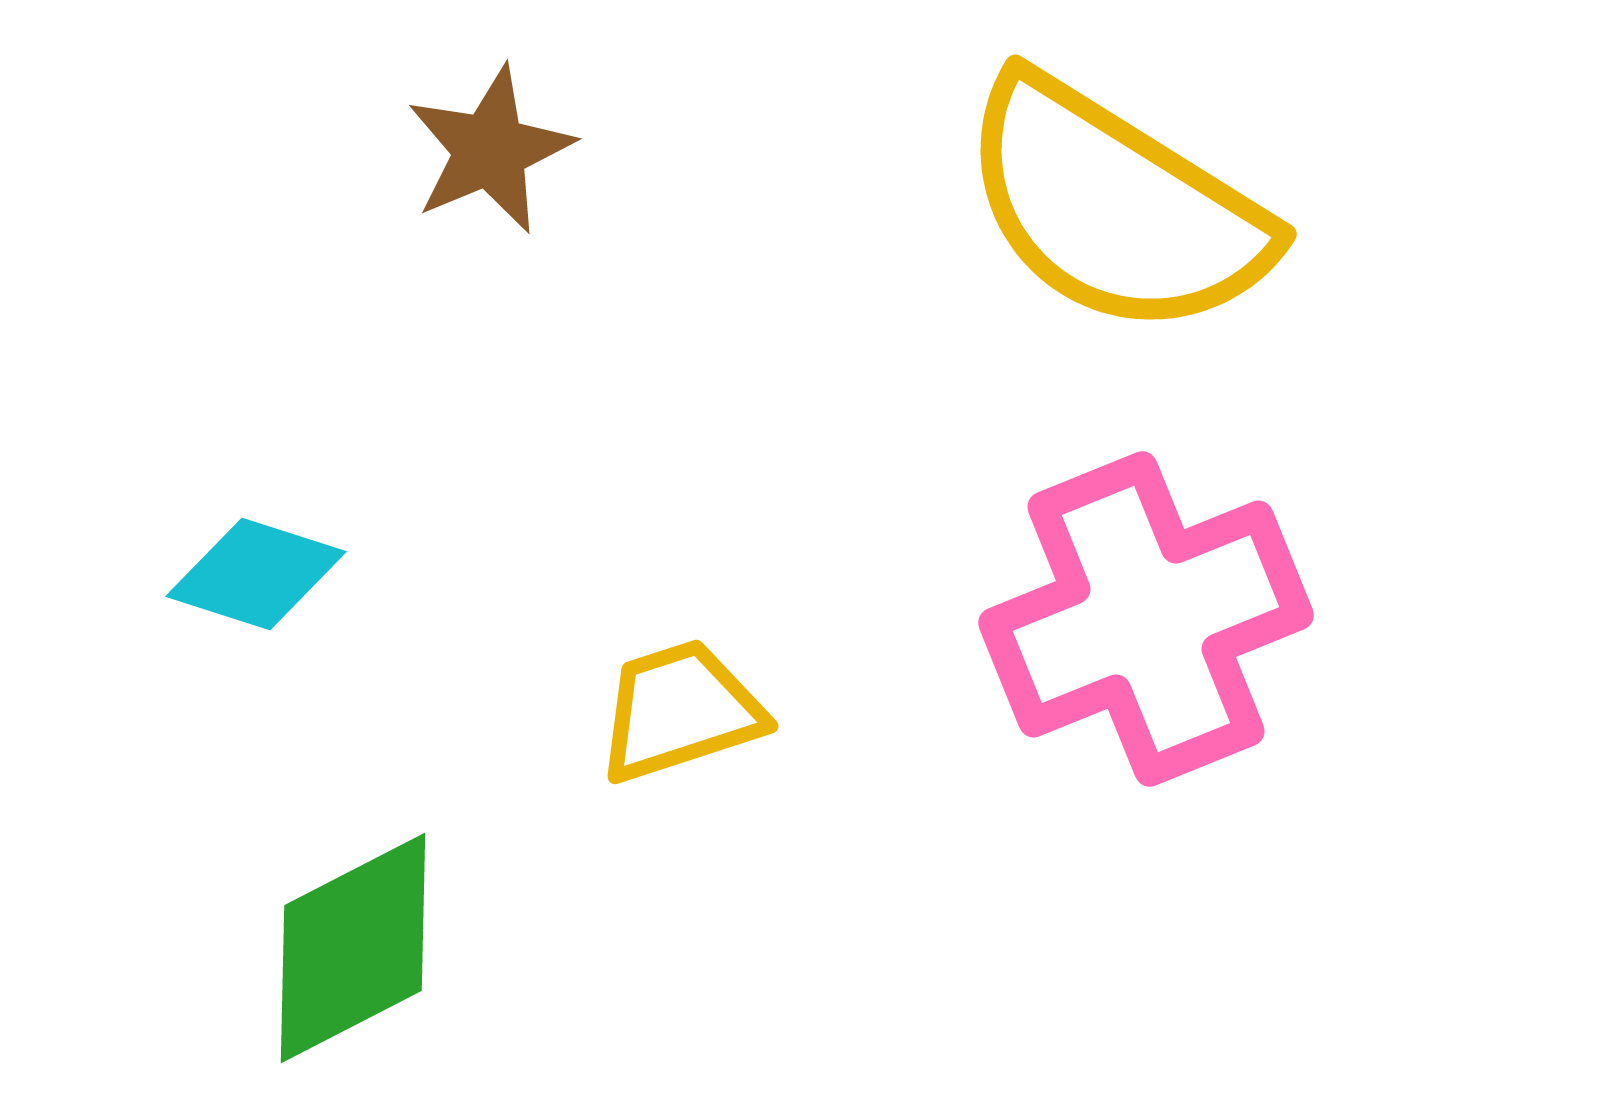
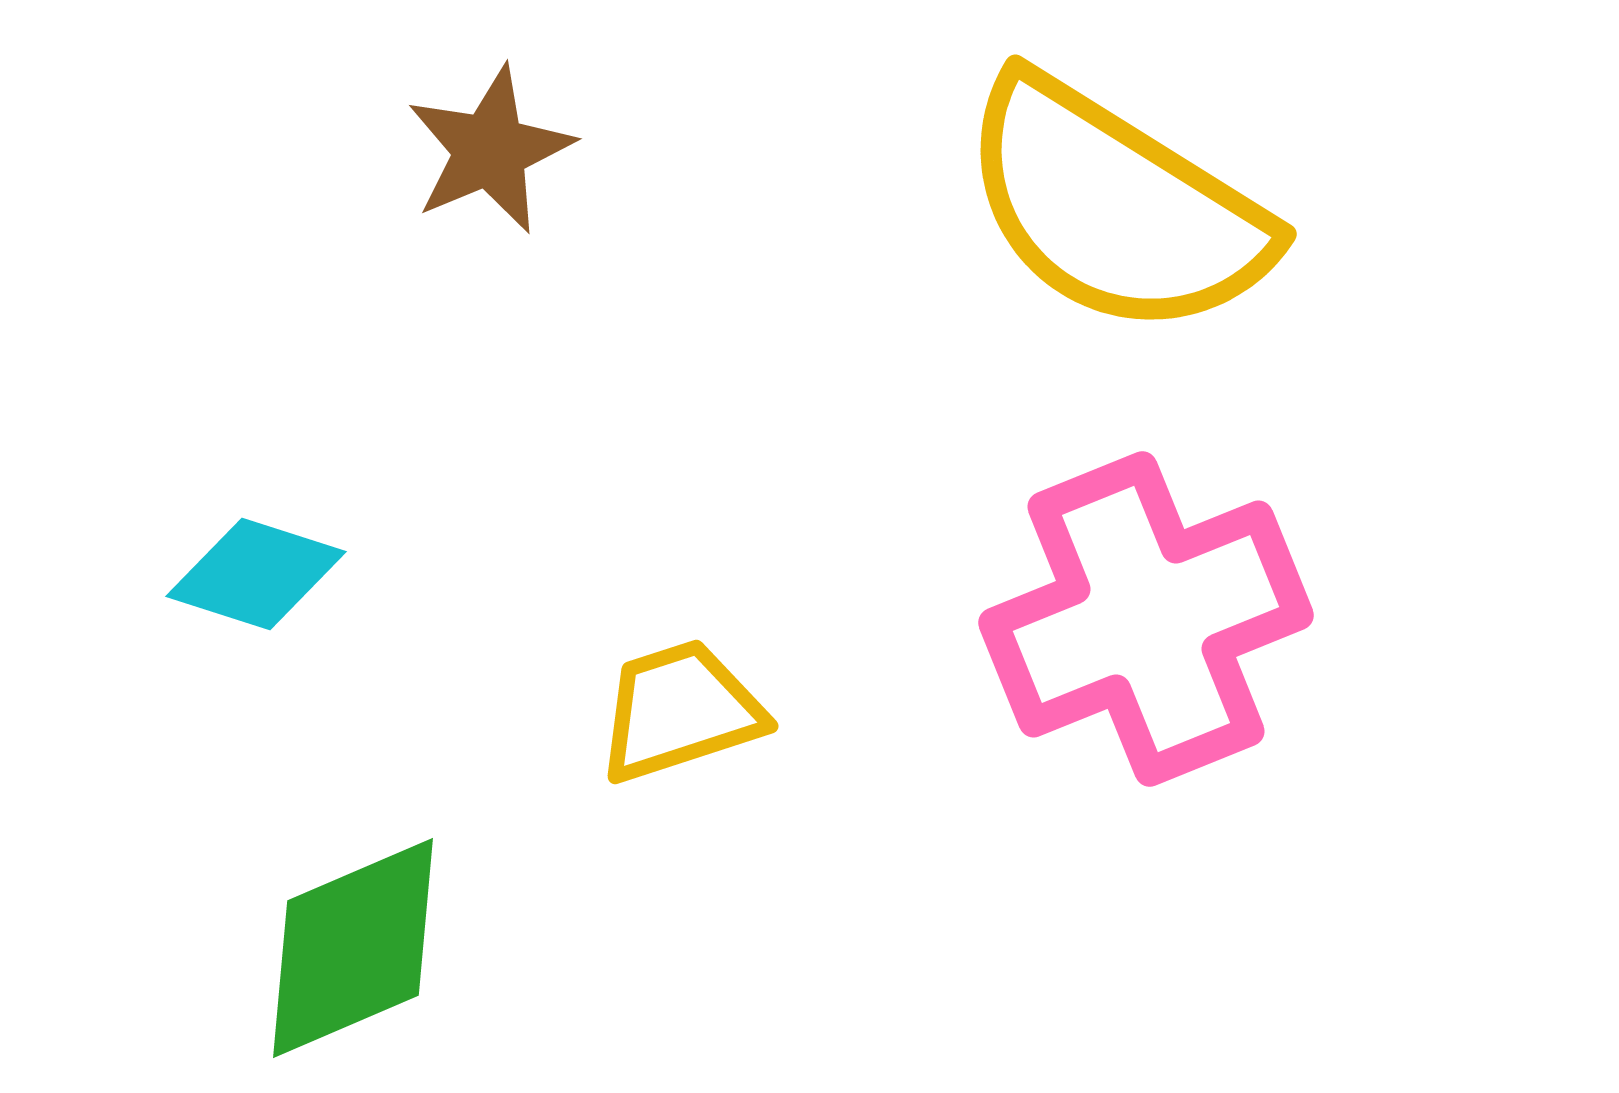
green diamond: rotated 4 degrees clockwise
